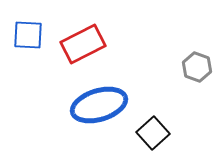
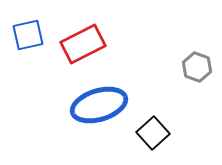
blue square: rotated 16 degrees counterclockwise
